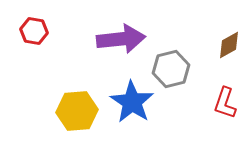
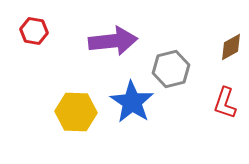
purple arrow: moved 8 px left, 2 px down
brown diamond: moved 2 px right, 2 px down
yellow hexagon: moved 1 px left, 1 px down; rotated 6 degrees clockwise
